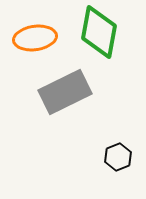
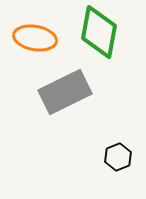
orange ellipse: rotated 18 degrees clockwise
